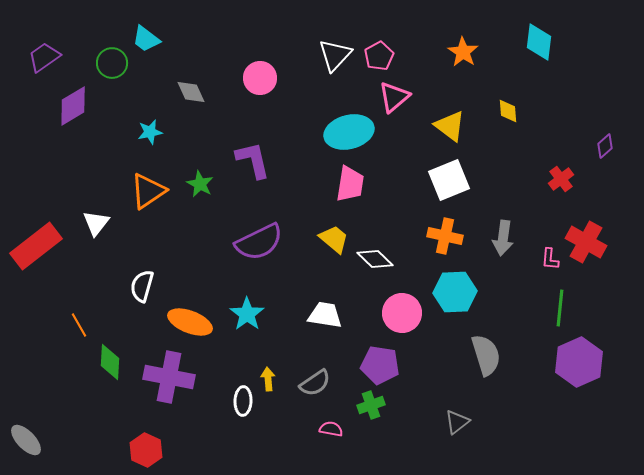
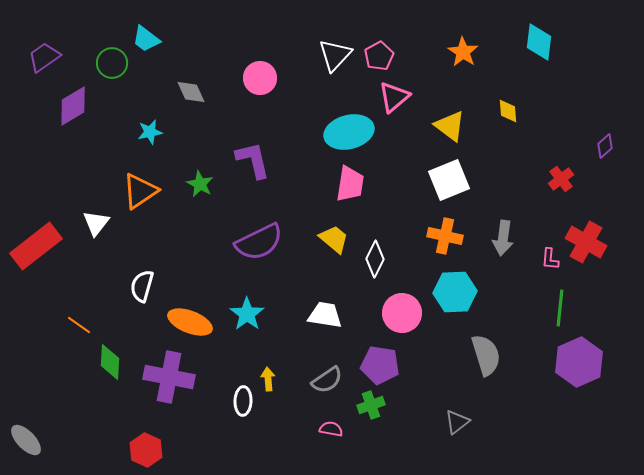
orange triangle at (148, 191): moved 8 px left
white diamond at (375, 259): rotated 72 degrees clockwise
orange line at (79, 325): rotated 25 degrees counterclockwise
gray semicircle at (315, 383): moved 12 px right, 3 px up
